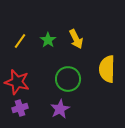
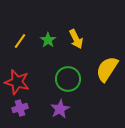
yellow semicircle: rotated 32 degrees clockwise
